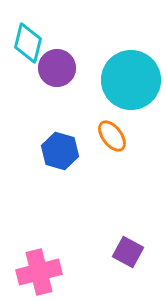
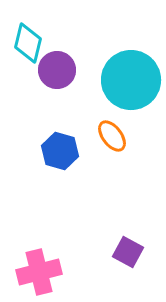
purple circle: moved 2 px down
